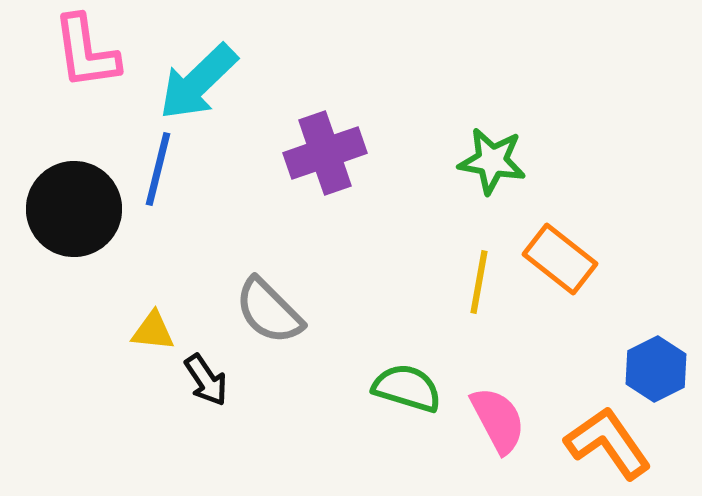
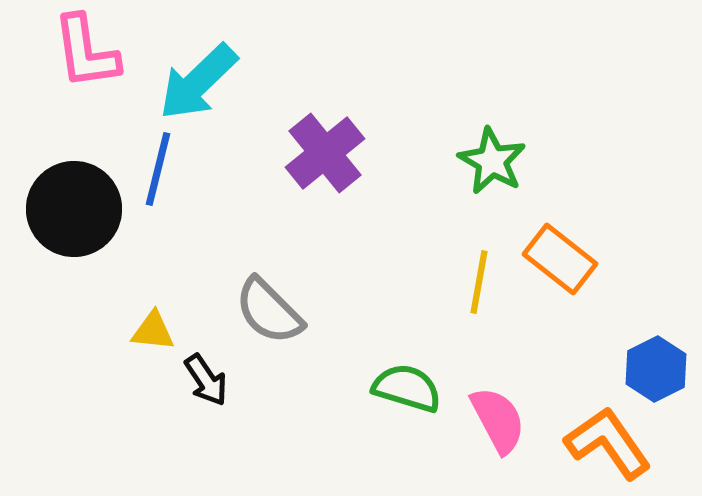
purple cross: rotated 20 degrees counterclockwise
green star: rotated 20 degrees clockwise
